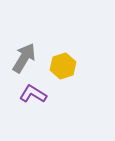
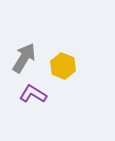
yellow hexagon: rotated 20 degrees counterclockwise
